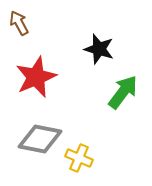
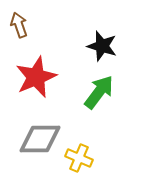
brown arrow: moved 2 px down; rotated 10 degrees clockwise
black star: moved 3 px right, 3 px up
green arrow: moved 24 px left
gray diamond: rotated 12 degrees counterclockwise
